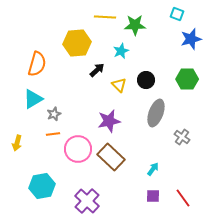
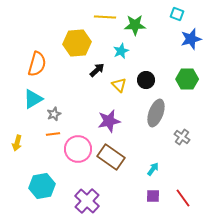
brown rectangle: rotated 8 degrees counterclockwise
